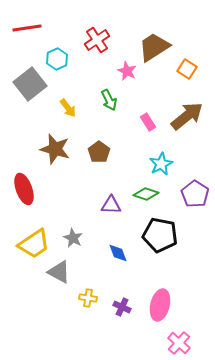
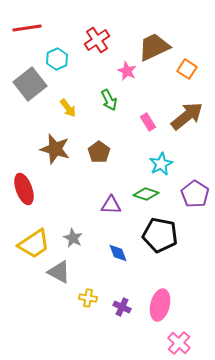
brown trapezoid: rotated 8 degrees clockwise
